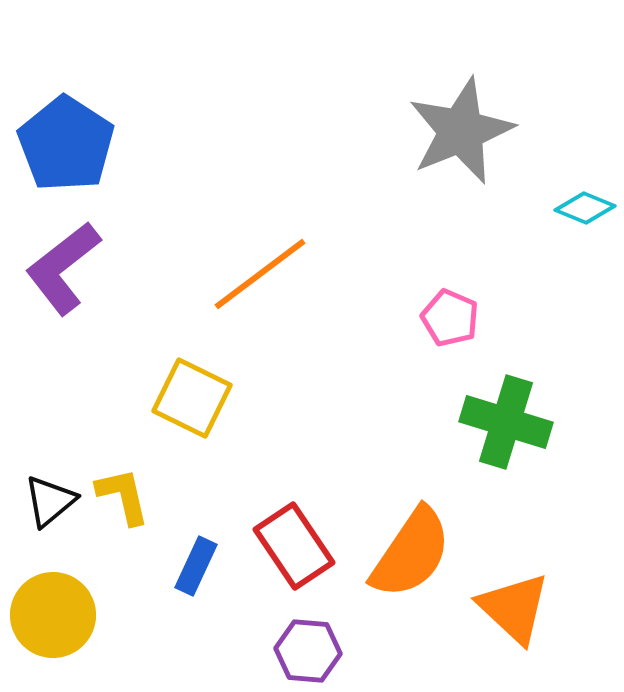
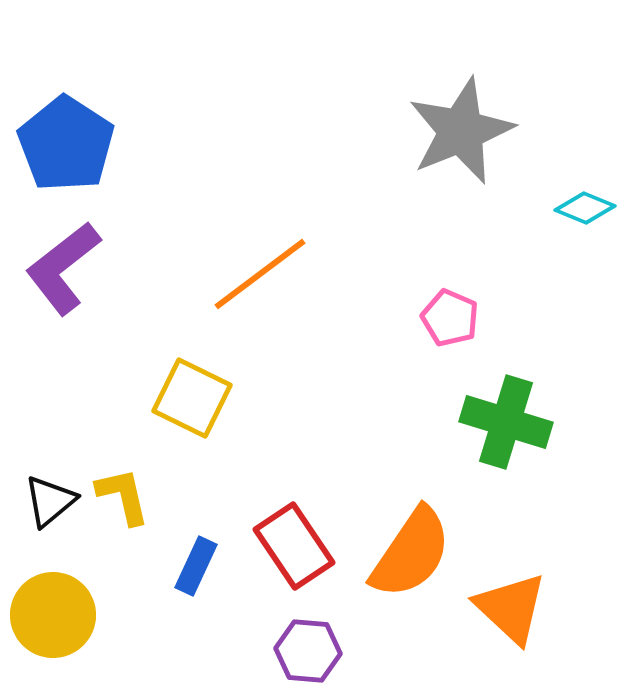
orange triangle: moved 3 px left
